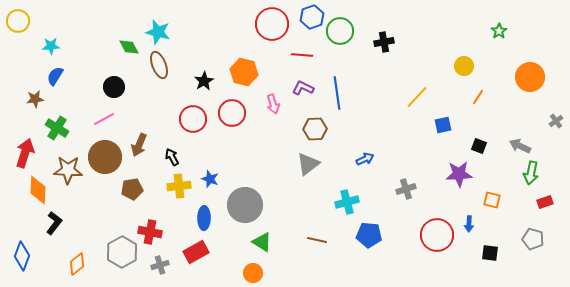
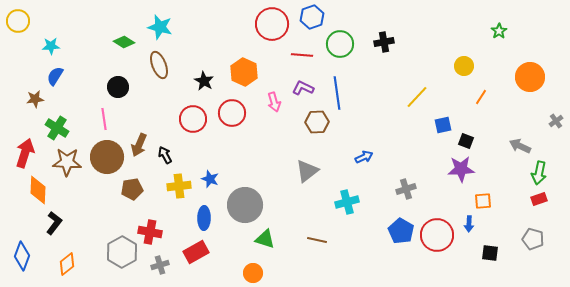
green circle at (340, 31): moved 13 px down
cyan star at (158, 32): moved 2 px right, 5 px up
green diamond at (129, 47): moved 5 px left, 5 px up; rotated 30 degrees counterclockwise
orange hexagon at (244, 72): rotated 12 degrees clockwise
black star at (204, 81): rotated 12 degrees counterclockwise
black circle at (114, 87): moved 4 px right
orange line at (478, 97): moved 3 px right
pink arrow at (273, 104): moved 1 px right, 2 px up
pink line at (104, 119): rotated 70 degrees counterclockwise
brown hexagon at (315, 129): moved 2 px right, 7 px up
black square at (479, 146): moved 13 px left, 5 px up
brown circle at (105, 157): moved 2 px right
black arrow at (172, 157): moved 7 px left, 2 px up
blue arrow at (365, 159): moved 1 px left, 2 px up
gray triangle at (308, 164): moved 1 px left, 7 px down
brown star at (68, 170): moved 1 px left, 8 px up
green arrow at (531, 173): moved 8 px right
purple star at (459, 174): moved 2 px right, 5 px up
orange square at (492, 200): moved 9 px left, 1 px down; rotated 18 degrees counterclockwise
red rectangle at (545, 202): moved 6 px left, 3 px up
blue pentagon at (369, 235): moved 32 px right, 4 px up; rotated 25 degrees clockwise
green triangle at (262, 242): moved 3 px right, 3 px up; rotated 15 degrees counterclockwise
orange diamond at (77, 264): moved 10 px left
